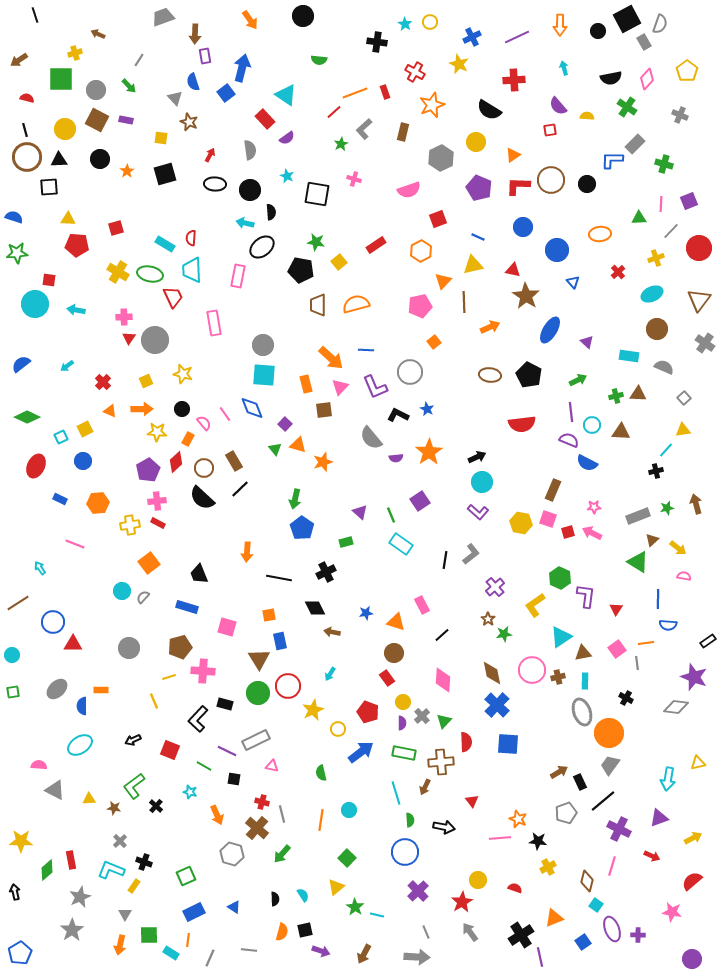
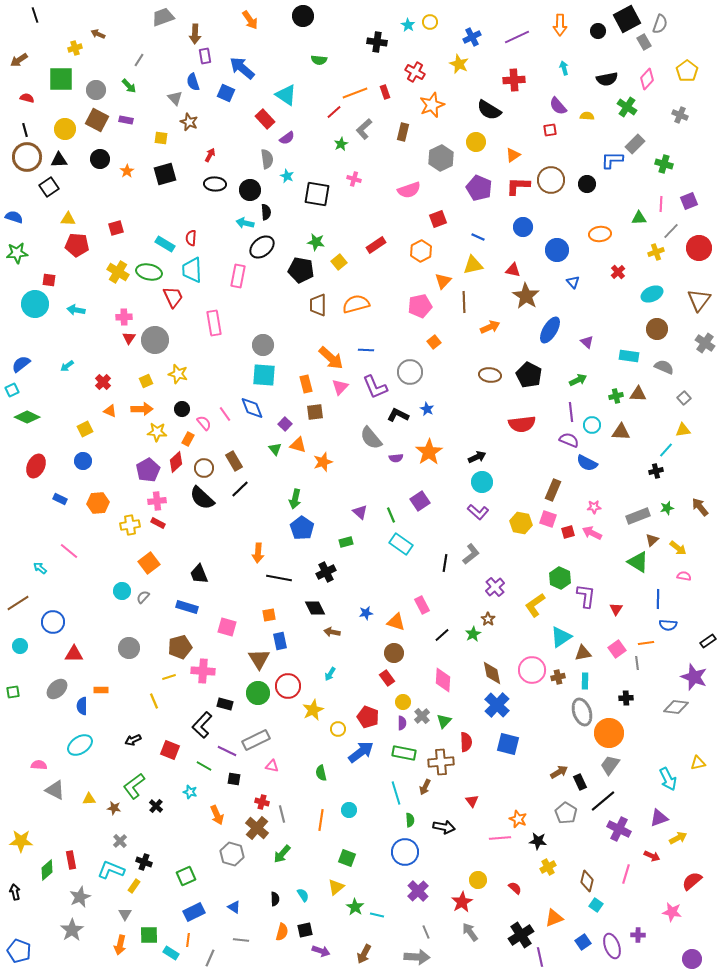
cyan star at (405, 24): moved 3 px right, 1 px down
yellow cross at (75, 53): moved 5 px up
blue arrow at (242, 68): rotated 64 degrees counterclockwise
black semicircle at (611, 78): moved 4 px left, 1 px down
blue square at (226, 93): rotated 30 degrees counterclockwise
gray semicircle at (250, 150): moved 17 px right, 9 px down
black square at (49, 187): rotated 30 degrees counterclockwise
black semicircle at (271, 212): moved 5 px left
yellow cross at (656, 258): moved 6 px up
green ellipse at (150, 274): moved 1 px left, 2 px up
yellow star at (183, 374): moved 5 px left
brown square at (324, 410): moved 9 px left, 2 px down
cyan square at (61, 437): moved 49 px left, 47 px up
brown arrow at (696, 504): moved 4 px right, 3 px down; rotated 24 degrees counterclockwise
pink line at (75, 544): moved 6 px left, 7 px down; rotated 18 degrees clockwise
orange arrow at (247, 552): moved 11 px right, 1 px down
black line at (445, 560): moved 3 px down
cyan arrow at (40, 568): rotated 16 degrees counterclockwise
green star at (504, 634): moved 31 px left; rotated 21 degrees counterclockwise
red triangle at (73, 644): moved 1 px right, 10 px down
cyan circle at (12, 655): moved 8 px right, 9 px up
black cross at (626, 698): rotated 32 degrees counterclockwise
red pentagon at (368, 712): moved 5 px down
black L-shape at (198, 719): moved 4 px right, 6 px down
blue square at (508, 744): rotated 10 degrees clockwise
cyan arrow at (668, 779): rotated 35 degrees counterclockwise
gray pentagon at (566, 813): rotated 20 degrees counterclockwise
yellow arrow at (693, 838): moved 15 px left
green square at (347, 858): rotated 24 degrees counterclockwise
pink line at (612, 866): moved 14 px right, 8 px down
red semicircle at (515, 888): rotated 24 degrees clockwise
purple ellipse at (612, 929): moved 17 px down
gray line at (249, 950): moved 8 px left, 10 px up
blue pentagon at (20, 953): moved 1 px left, 2 px up; rotated 20 degrees counterclockwise
